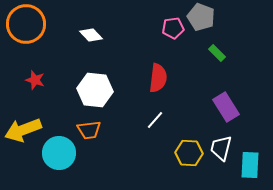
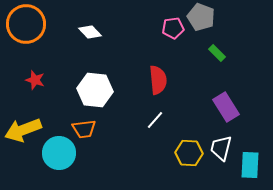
white diamond: moved 1 px left, 3 px up
red semicircle: moved 2 px down; rotated 12 degrees counterclockwise
orange trapezoid: moved 5 px left, 1 px up
